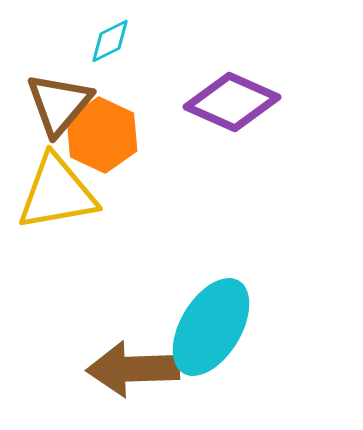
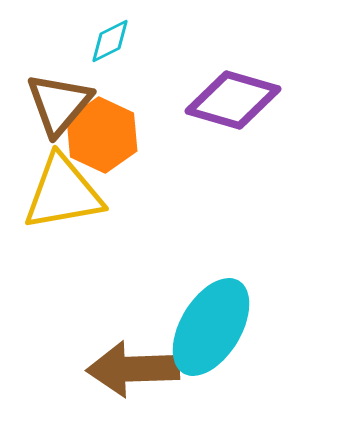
purple diamond: moved 1 px right, 2 px up; rotated 8 degrees counterclockwise
yellow triangle: moved 6 px right
